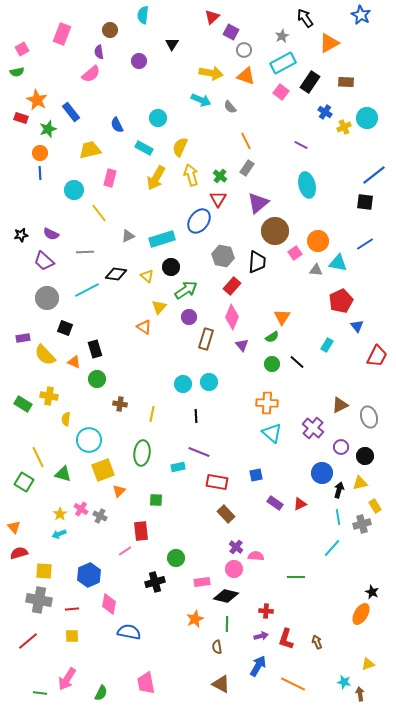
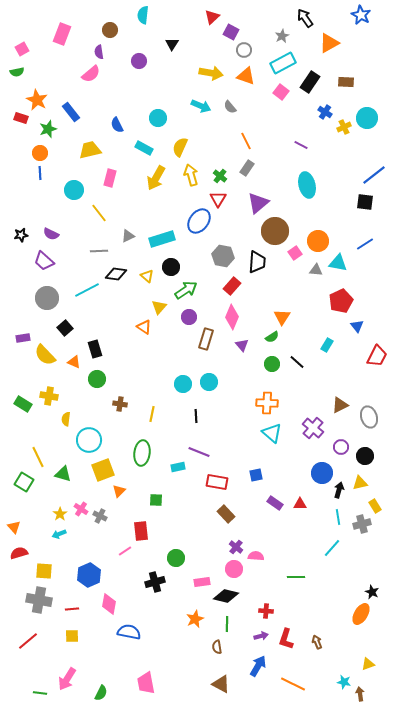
cyan arrow at (201, 100): moved 6 px down
gray line at (85, 252): moved 14 px right, 1 px up
black square at (65, 328): rotated 28 degrees clockwise
red triangle at (300, 504): rotated 24 degrees clockwise
